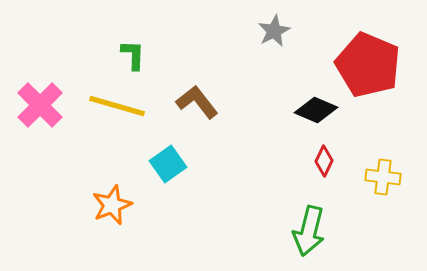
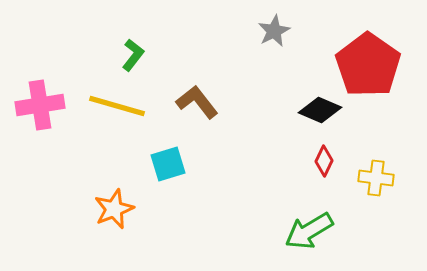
green L-shape: rotated 36 degrees clockwise
red pentagon: rotated 12 degrees clockwise
pink cross: rotated 36 degrees clockwise
black diamond: moved 4 px right
cyan square: rotated 18 degrees clockwise
yellow cross: moved 7 px left, 1 px down
orange star: moved 2 px right, 4 px down
green arrow: rotated 45 degrees clockwise
